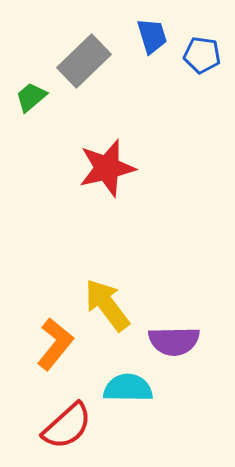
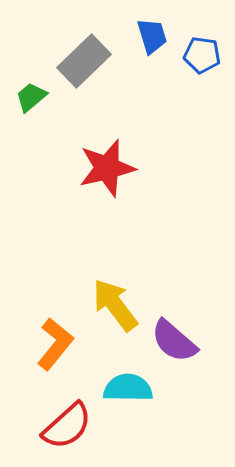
yellow arrow: moved 8 px right
purple semicircle: rotated 42 degrees clockwise
